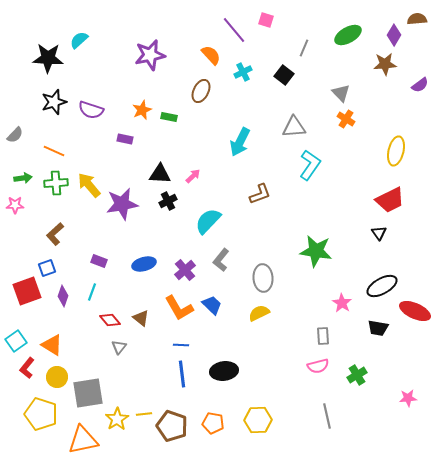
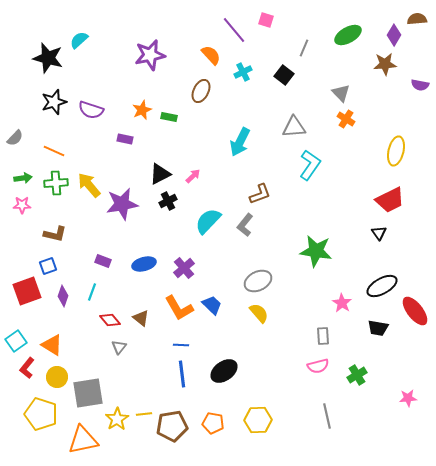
black star at (48, 58): rotated 12 degrees clockwise
purple semicircle at (420, 85): rotated 48 degrees clockwise
gray semicircle at (15, 135): moved 3 px down
black triangle at (160, 174): rotated 30 degrees counterclockwise
pink star at (15, 205): moved 7 px right
brown L-shape at (55, 234): rotated 125 degrees counterclockwise
gray L-shape at (221, 260): moved 24 px right, 35 px up
purple rectangle at (99, 261): moved 4 px right
blue square at (47, 268): moved 1 px right, 2 px up
purple cross at (185, 270): moved 1 px left, 2 px up
gray ellipse at (263, 278): moved 5 px left, 3 px down; rotated 68 degrees clockwise
red ellipse at (415, 311): rotated 28 degrees clockwise
yellow semicircle at (259, 313): rotated 75 degrees clockwise
black ellipse at (224, 371): rotated 28 degrees counterclockwise
brown pentagon at (172, 426): rotated 28 degrees counterclockwise
